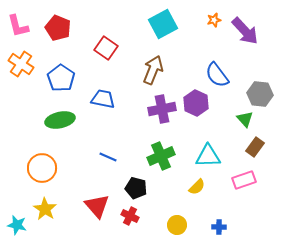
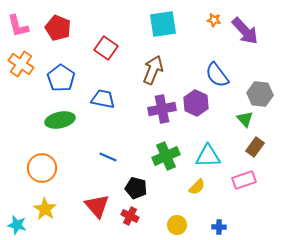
orange star: rotated 24 degrees clockwise
cyan square: rotated 20 degrees clockwise
green cross: moved 5 px right
